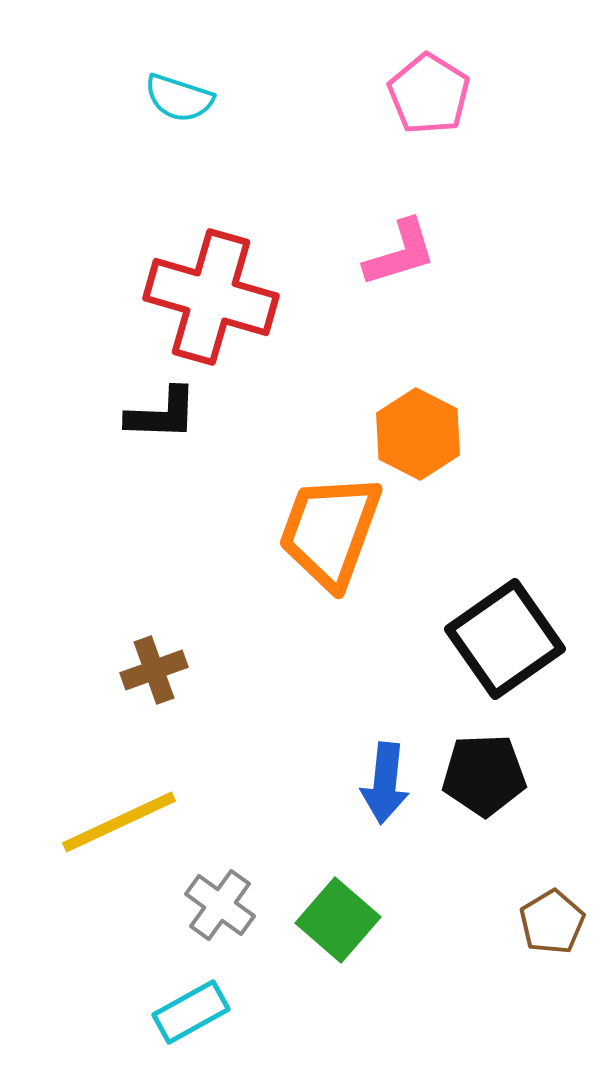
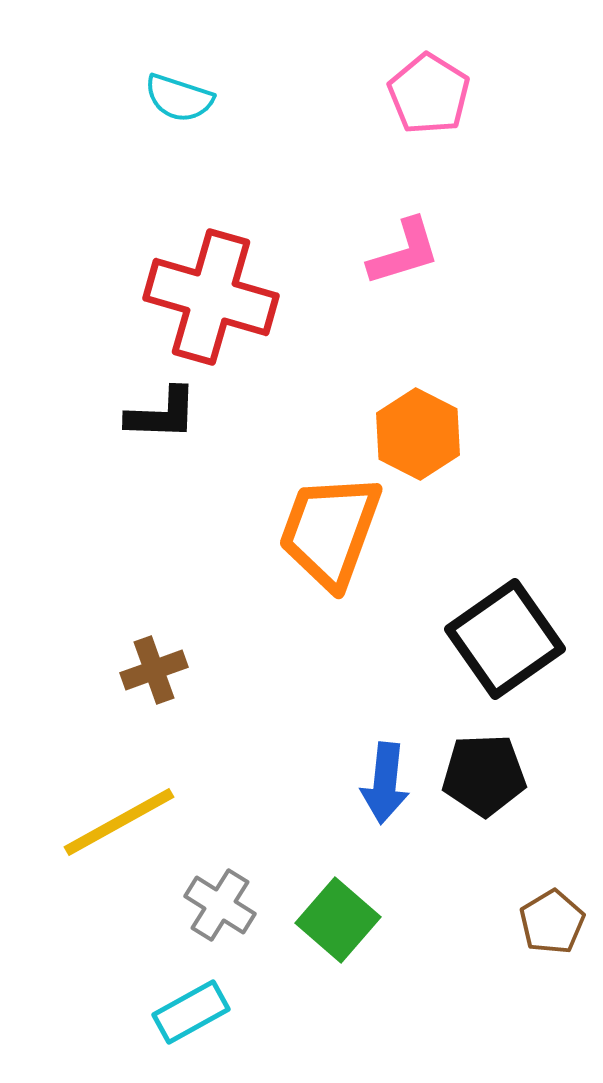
pink L-shape: moved 4 px right, 1 px up
yellow line: rotated 4 degrees counterclockwise
gray cross: rotated 4 degrees counterclockwise
